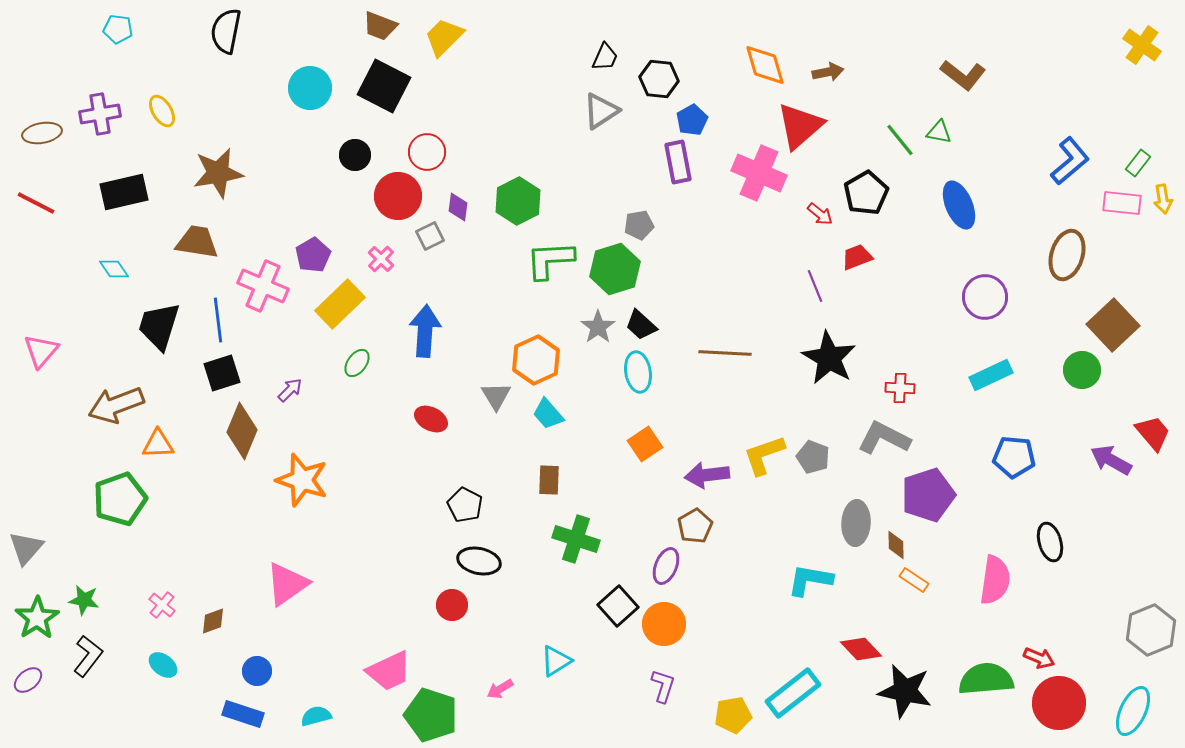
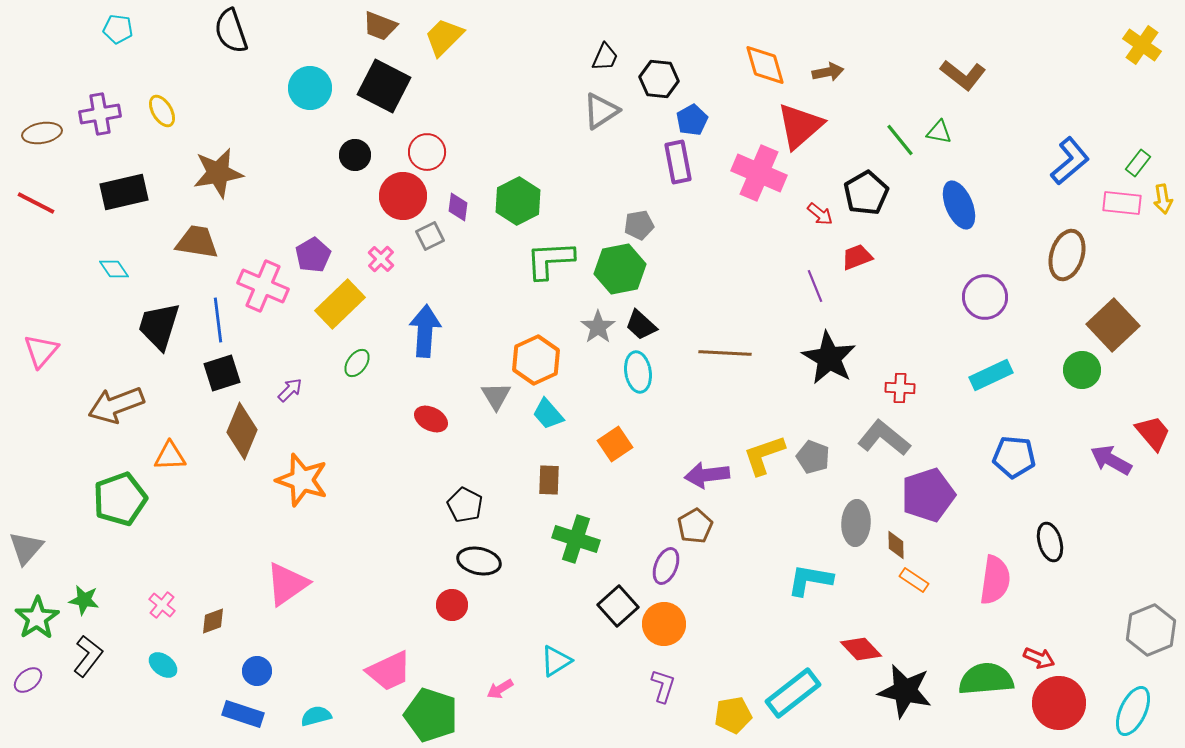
black semicircle at (226, 31): moved 5 px right; rotated 30 degrees counterclockwise
red circle at (398, 196): moved 5 px right
green hexagon at (615, 269): moved 5 px right; rotated 6 degrees clockwise
gray L-shape at (884, 438): rotated 12 degrees clockwise
orange triangle at (158, 444): moved 12 px right, 12 px down
orange square at (645, 444): moved 30 px left
